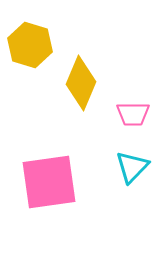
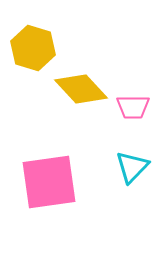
yellow hexagon: moved 3 px right, 3 px down
yellow diamond: moved 6 px down; rotated 66 degrees counterclockwise
pink trapezoid: moved 7 px up
